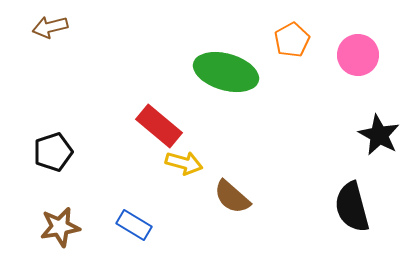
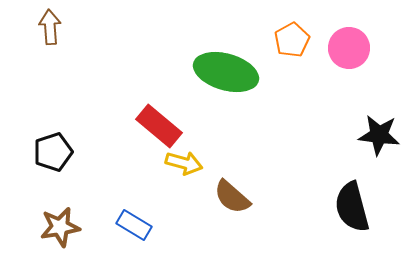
brown arrow: rotated 100 degrees clockwise
pink circle: moved 9 px left, 7 px up
black star: rotated 21 degrees counterclockwise
